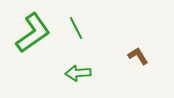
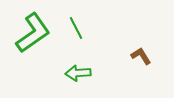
brown L-shape: moved 3 px right
